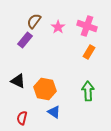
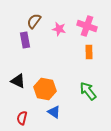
pink star: moved 1 px right, 2 px down; rotated 24 degrees counterclockwise
purple rectangle: rotated 49 degrees counterclockwise
orange rectangle: rotated 32 degrees counterclockwise
green arrow: rotated 36 degrees counterclockwise
